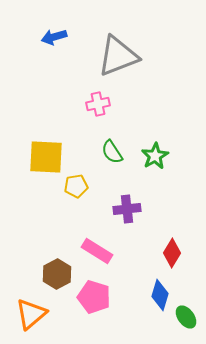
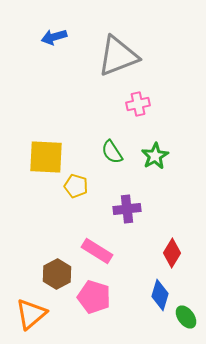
pink cross: moved 40 px right
yellow pentagon: rotated 25 degrees clockwise
